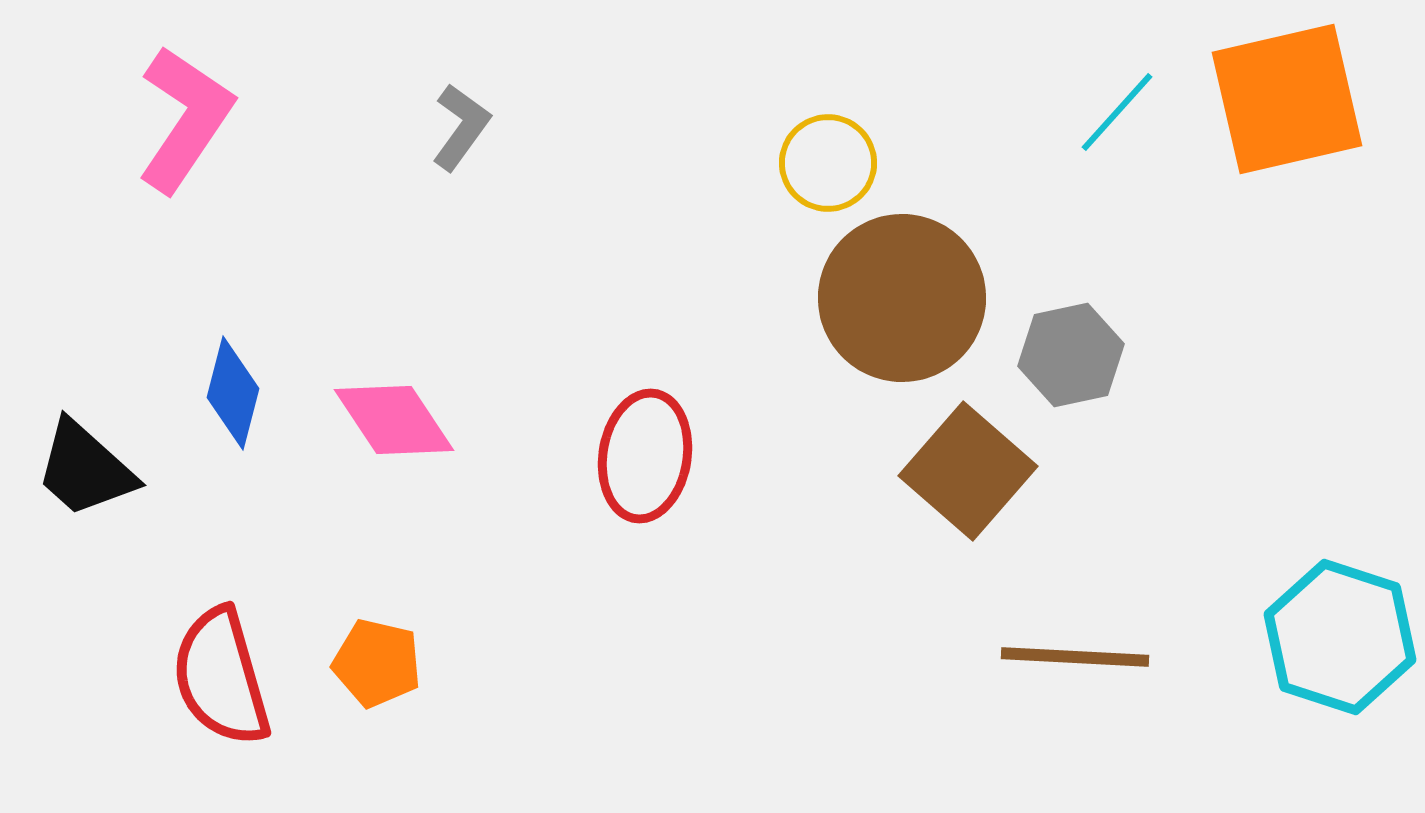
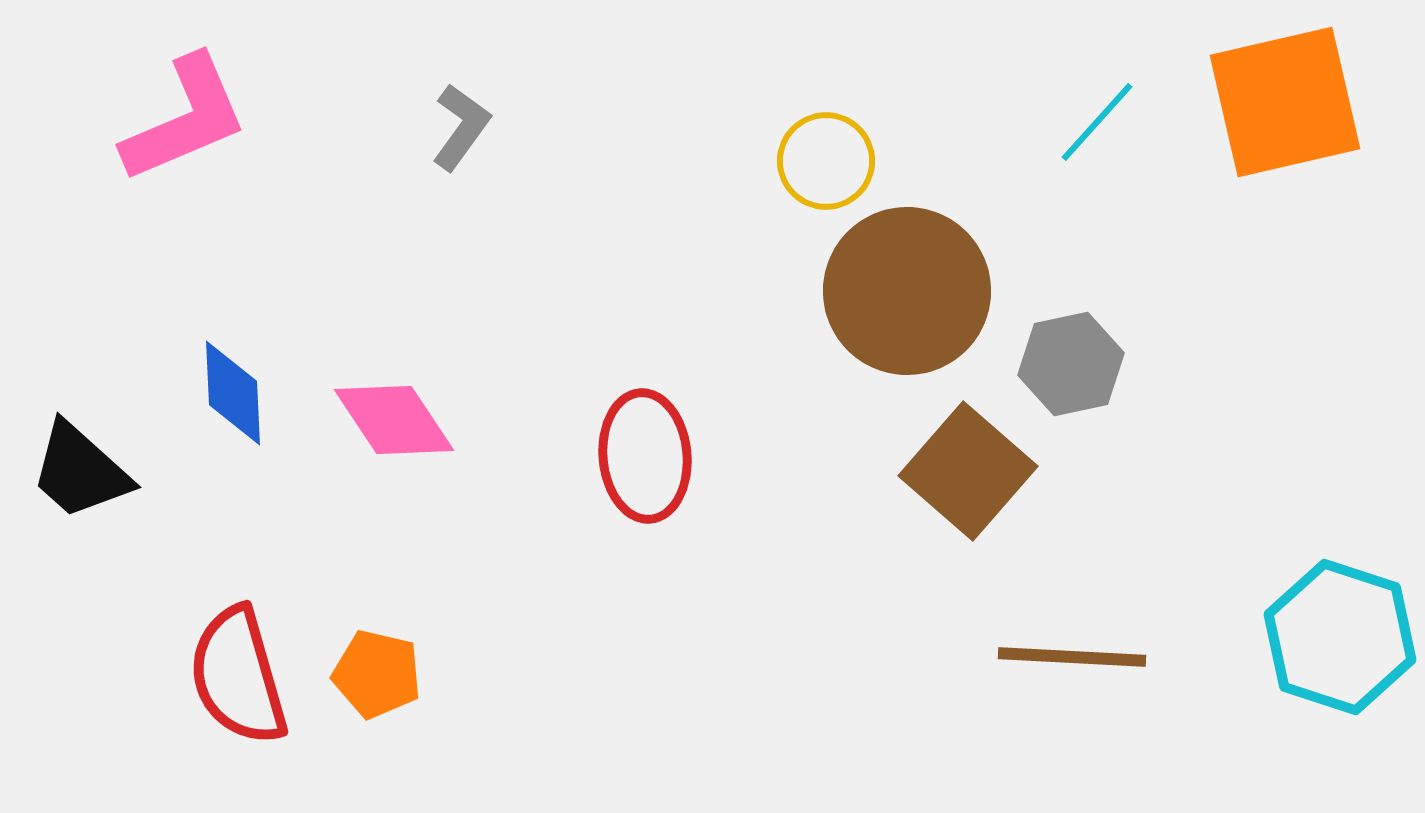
orange square: moved 2 px left, 3 px down
cyan line: moved 20 px left, 10 px down
pink L-shape: rotated 33 degrees clockwise
yellow circle: moved 2 px left, 2 px up
brown circle: moved 5 px right, 7 px up
gray hexagon: moved 9 px down
blue diamond: rotated 17 degrees counterclockwise
red ellipse: rotated 14 degrees counterclockwise
black trapezoid: moved 5 px left, 2 px down
brown line: moved 3 px left
orange pentagon: moved 11 px down
red semicircle: moved 17 px right, 1 px up
